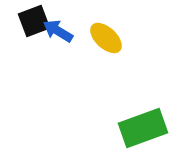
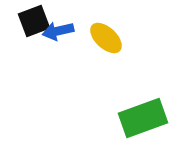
blue arrow: rotated 44 degrees counterclockwise
green rectangle: moved 10 px up
